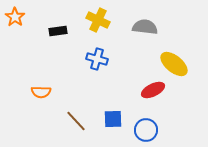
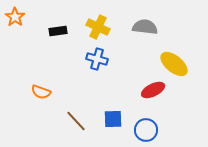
yellow cross: moved 7 px down
orange semicircle: rotated 18 degrees clockwise
